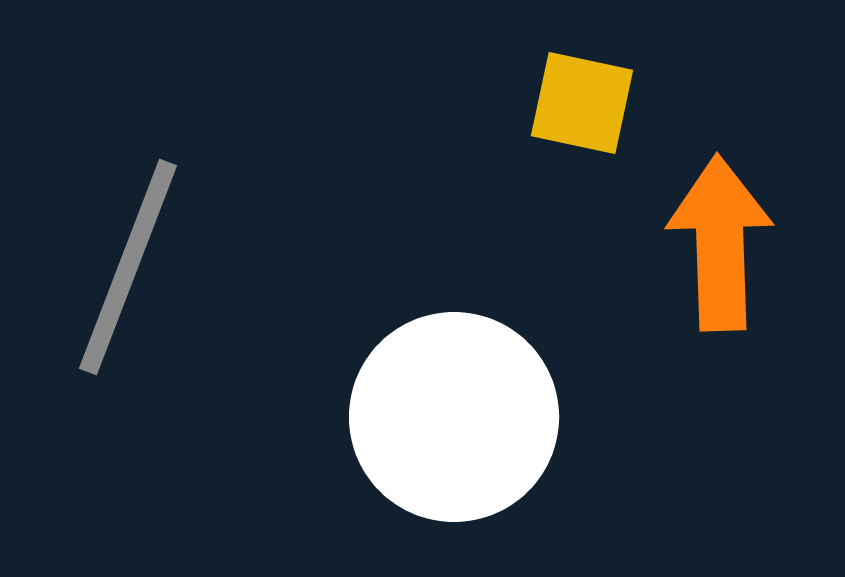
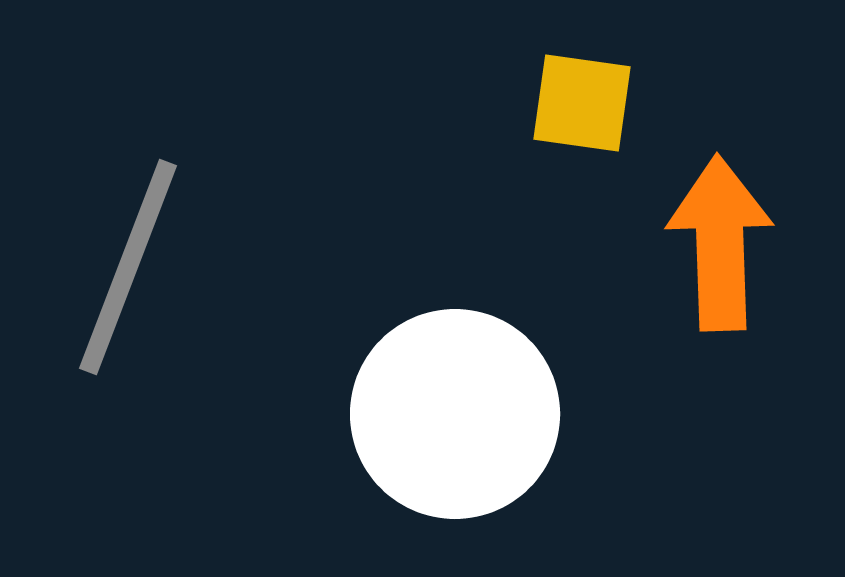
yellow square: rotated 4 degrees counterclockwise
white circle: moved 1 px right, 3 px up
